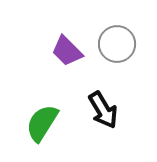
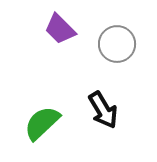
purple trapezoid: moved 7 px left, 22 px up
green semicircle: rotated 15 degrees clockwise
